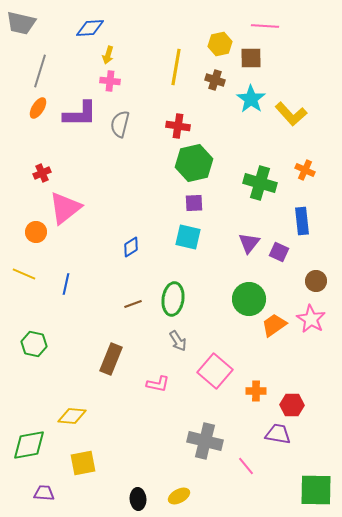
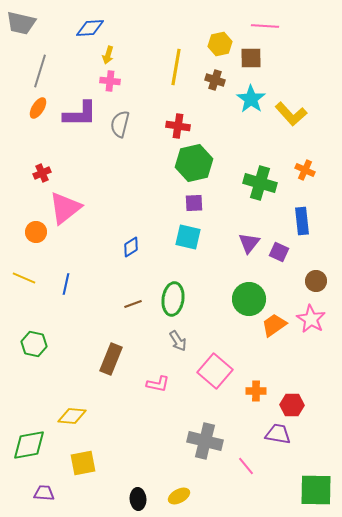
yellow line at (24, 274): moved 4 px down
